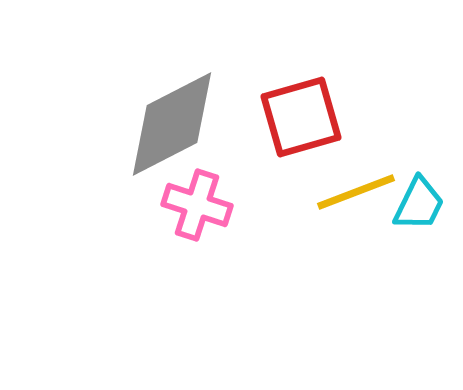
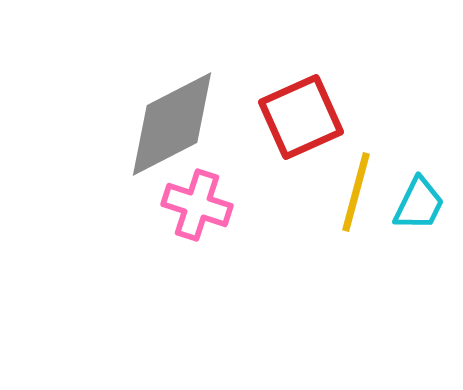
red square: rotated 8 degrees counterclockwise
yellow line: rotated 54 degrees counterclockwise
